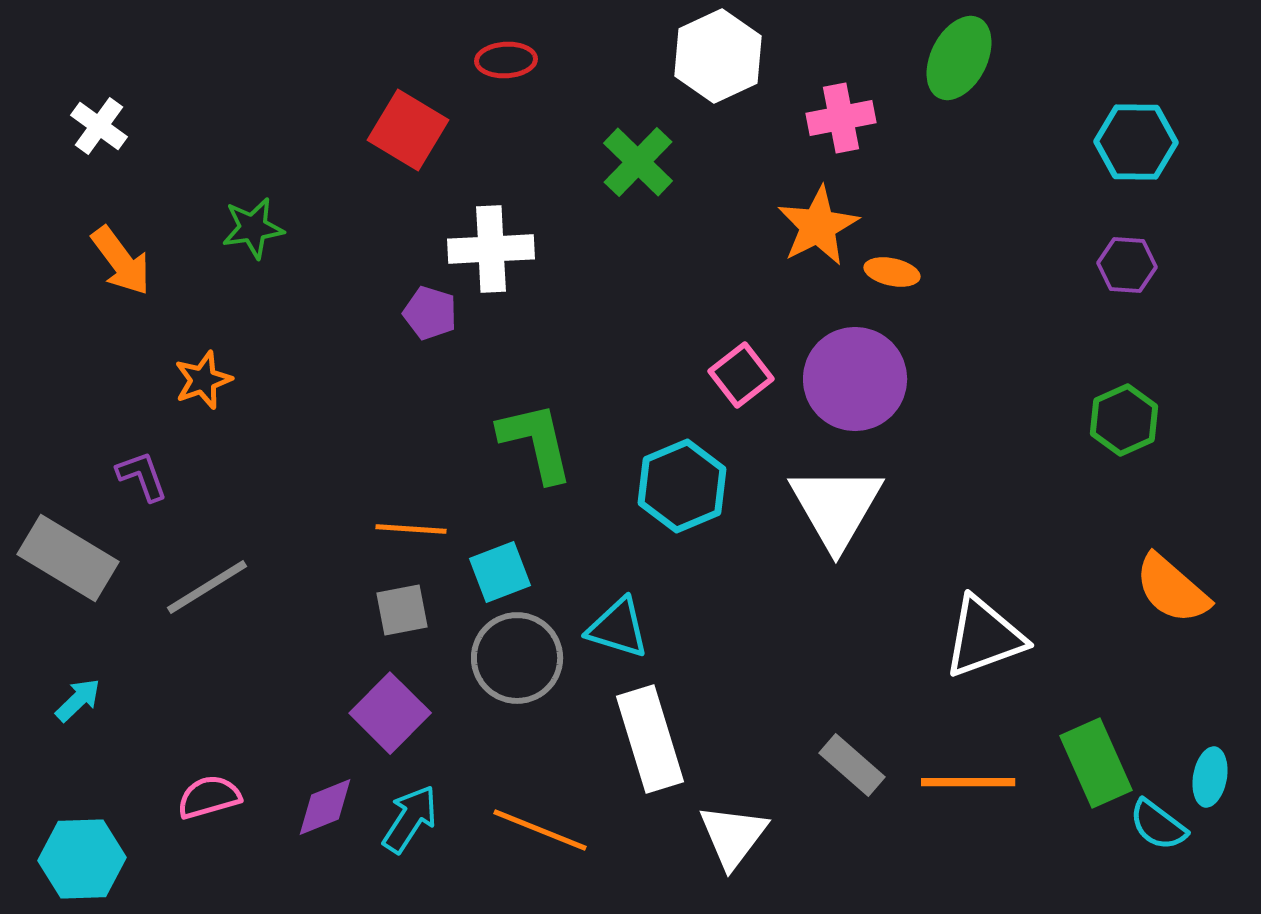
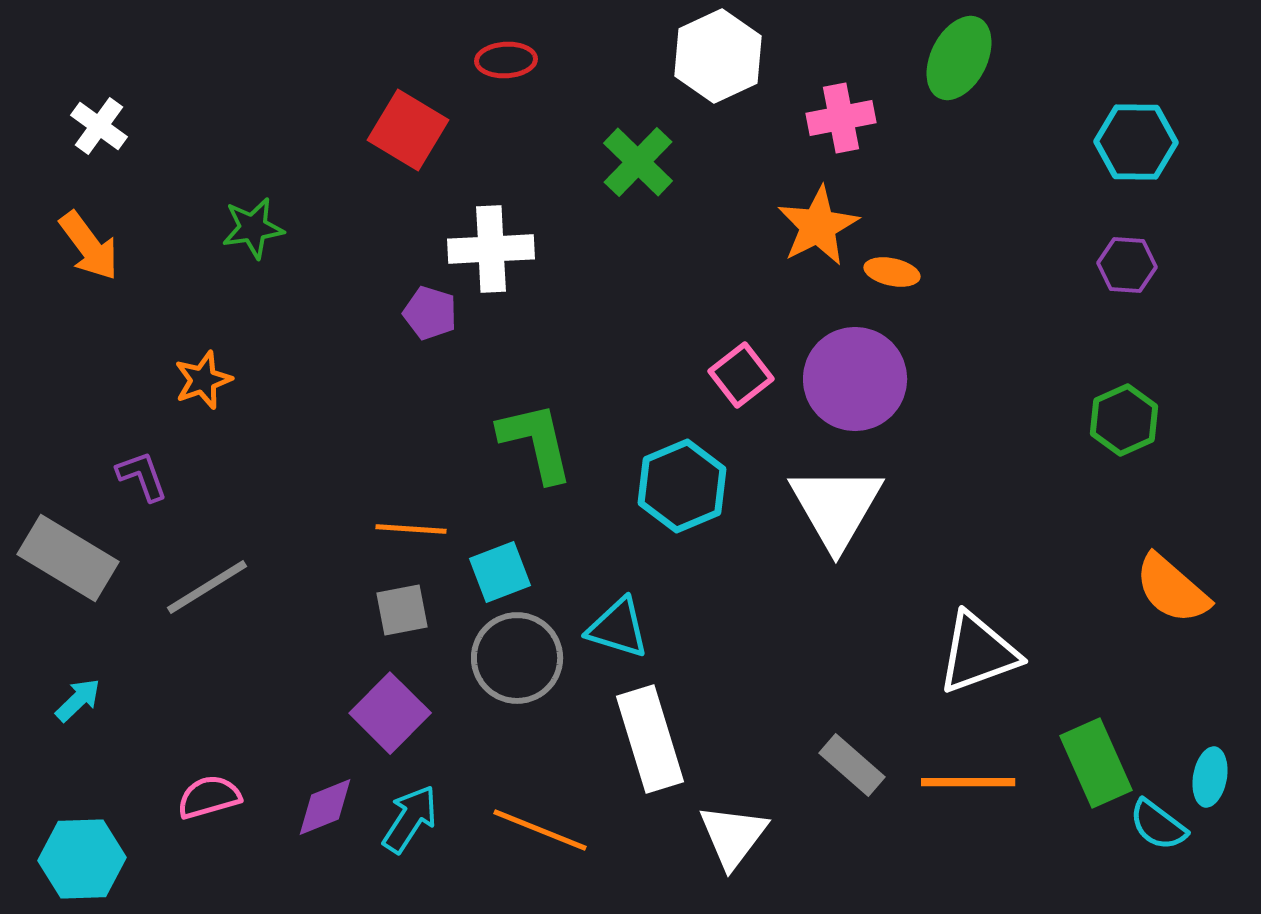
orange arrow at (121, 261): moved 32 px left, 15 px up
white triangle at (984, 637): moved 6 px left, 16 px down
